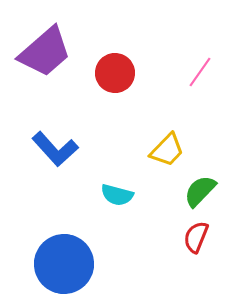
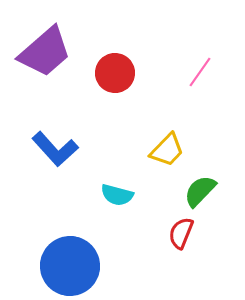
red semicircle: moved 15 px left, 4 px up
blue circle: moved 6 px right, 2 px down
